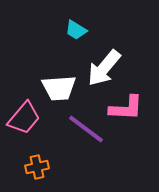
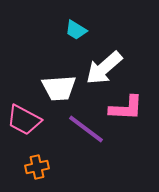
white arrow: rotated 9 degrees clockwise
pink trapezoid: moved 2 px down; rotated 78 degrees clockwise
